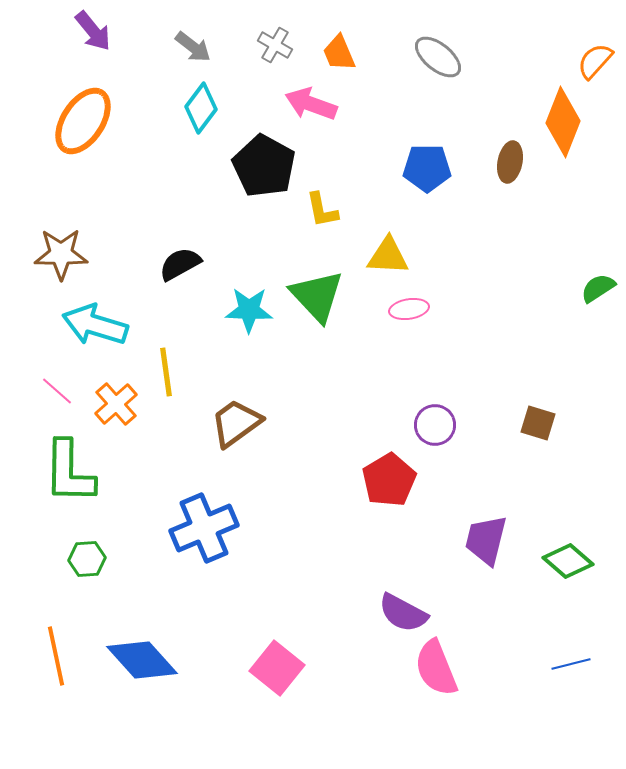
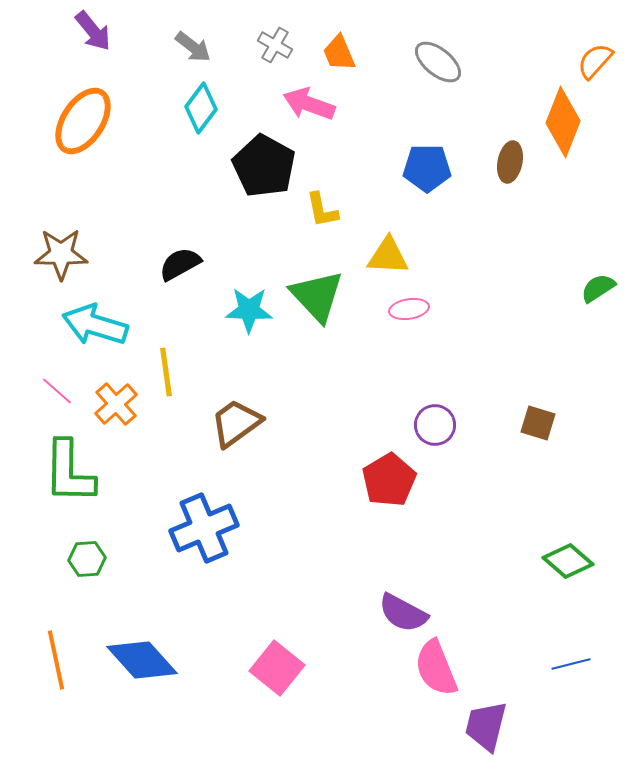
gray ellipse: moved 5 px down
pink arrow: moved 2 px left
purple trapezoid: moved 186 px down
orange line: moved 4 px down
